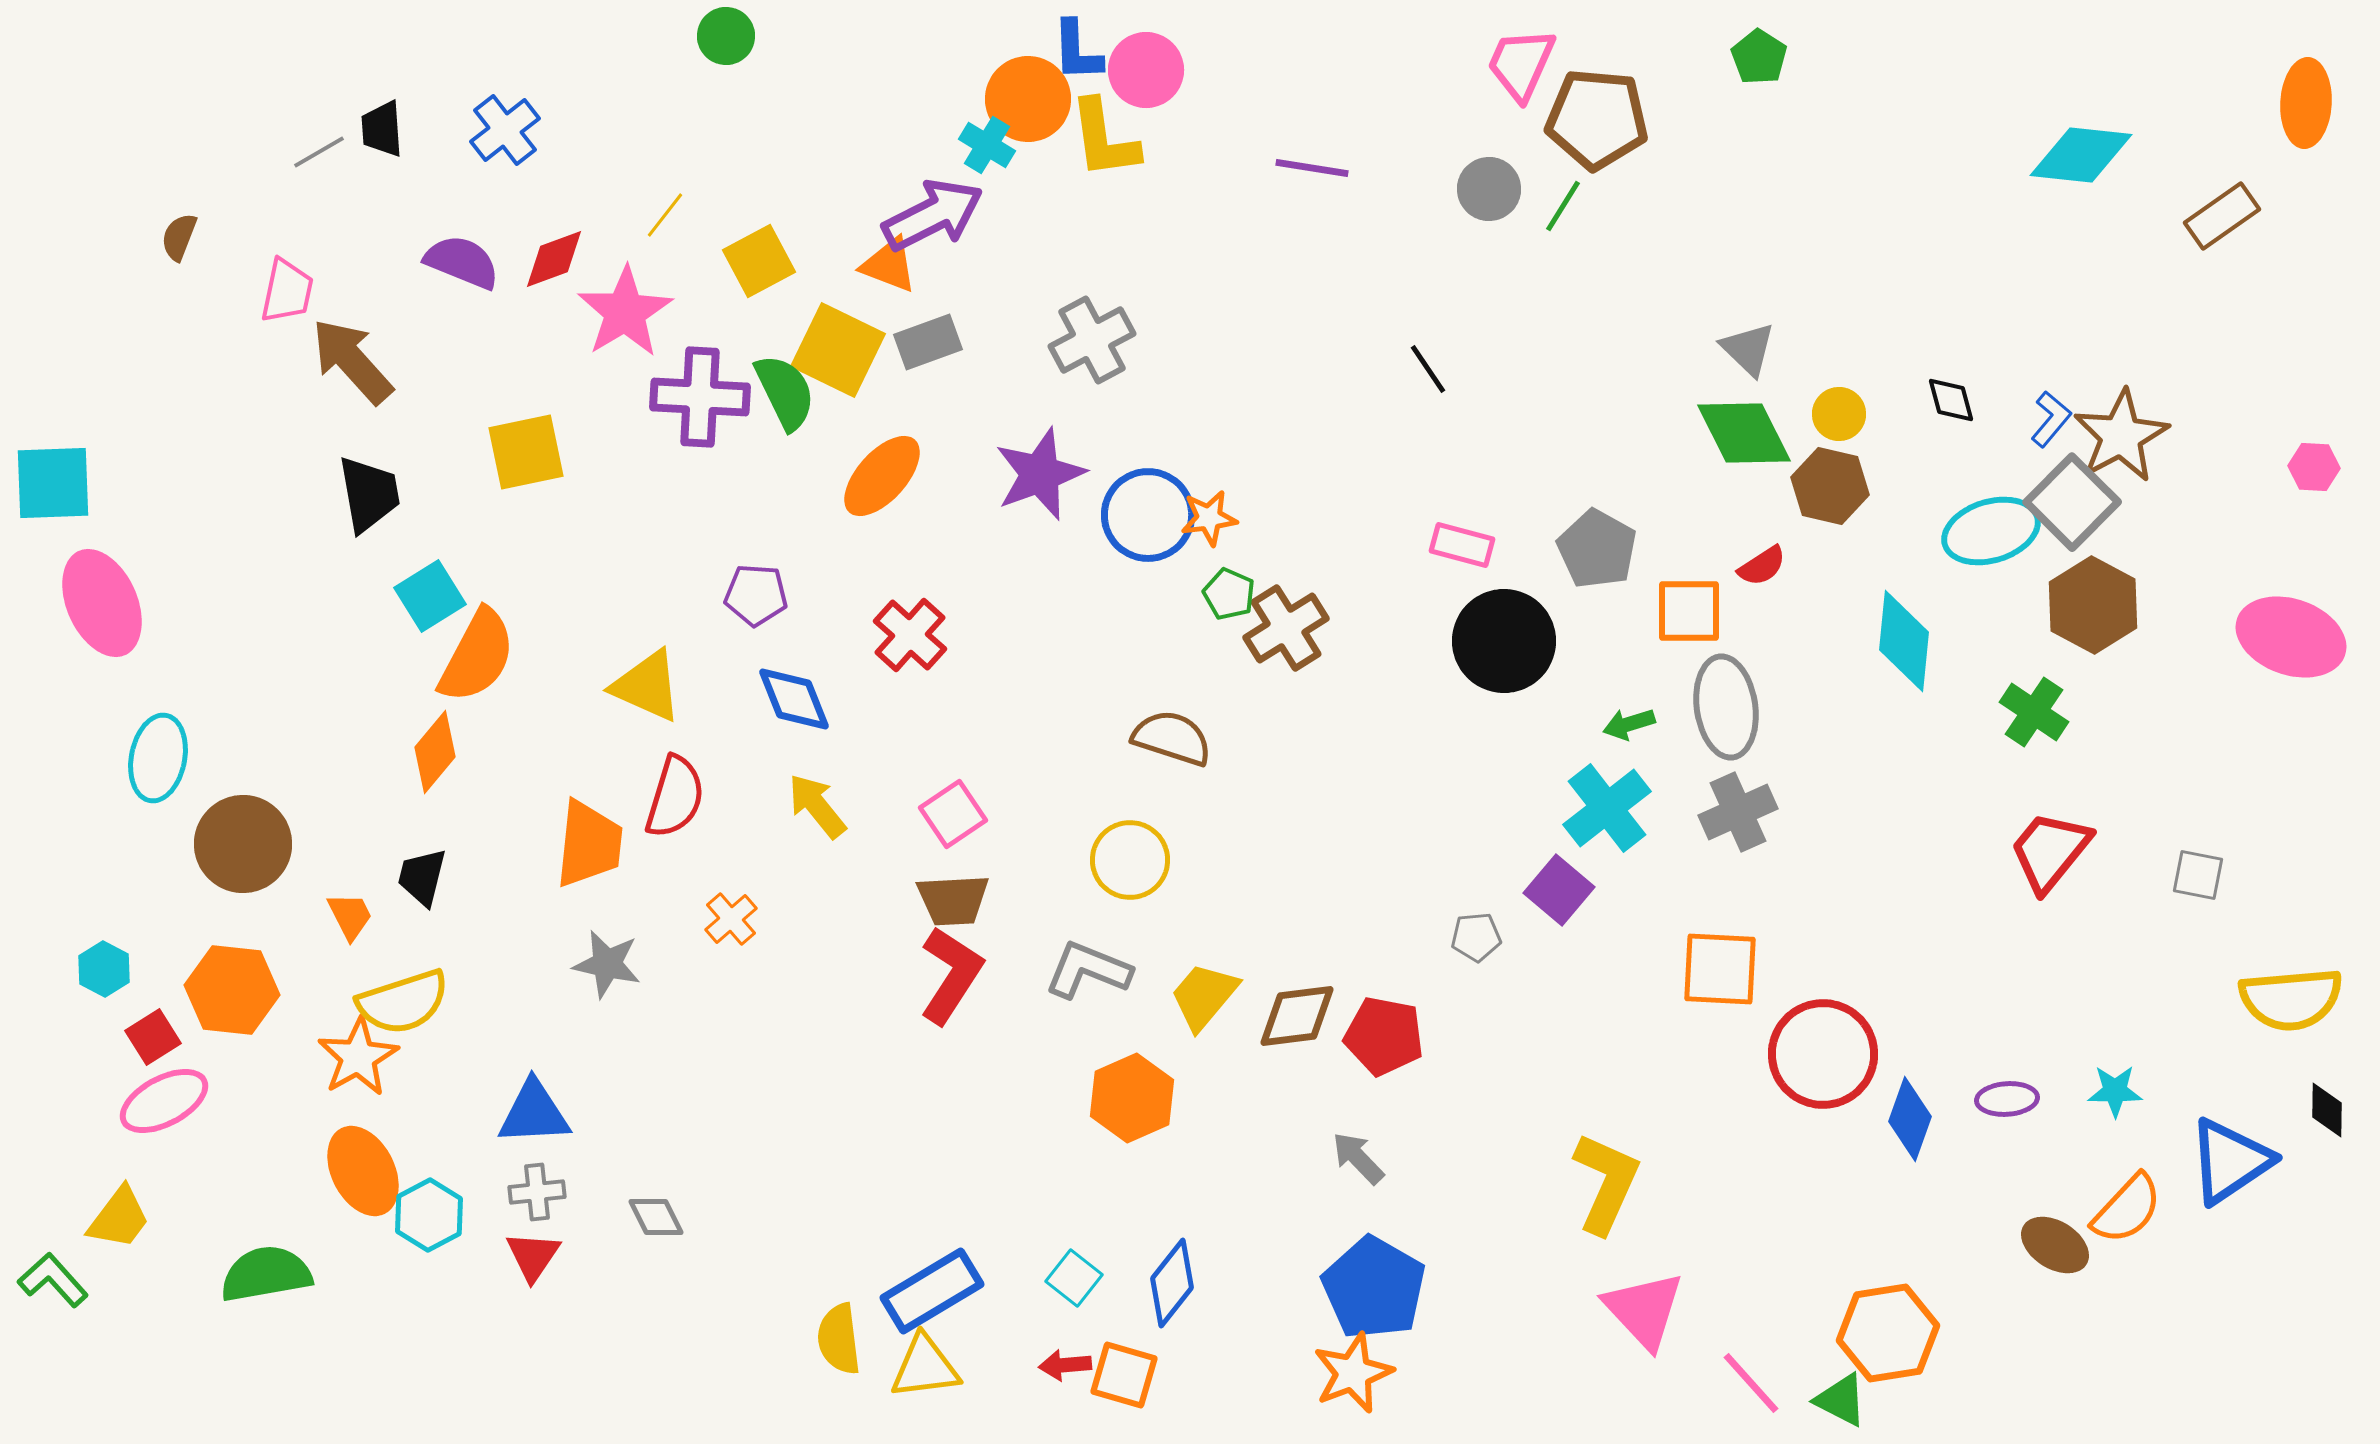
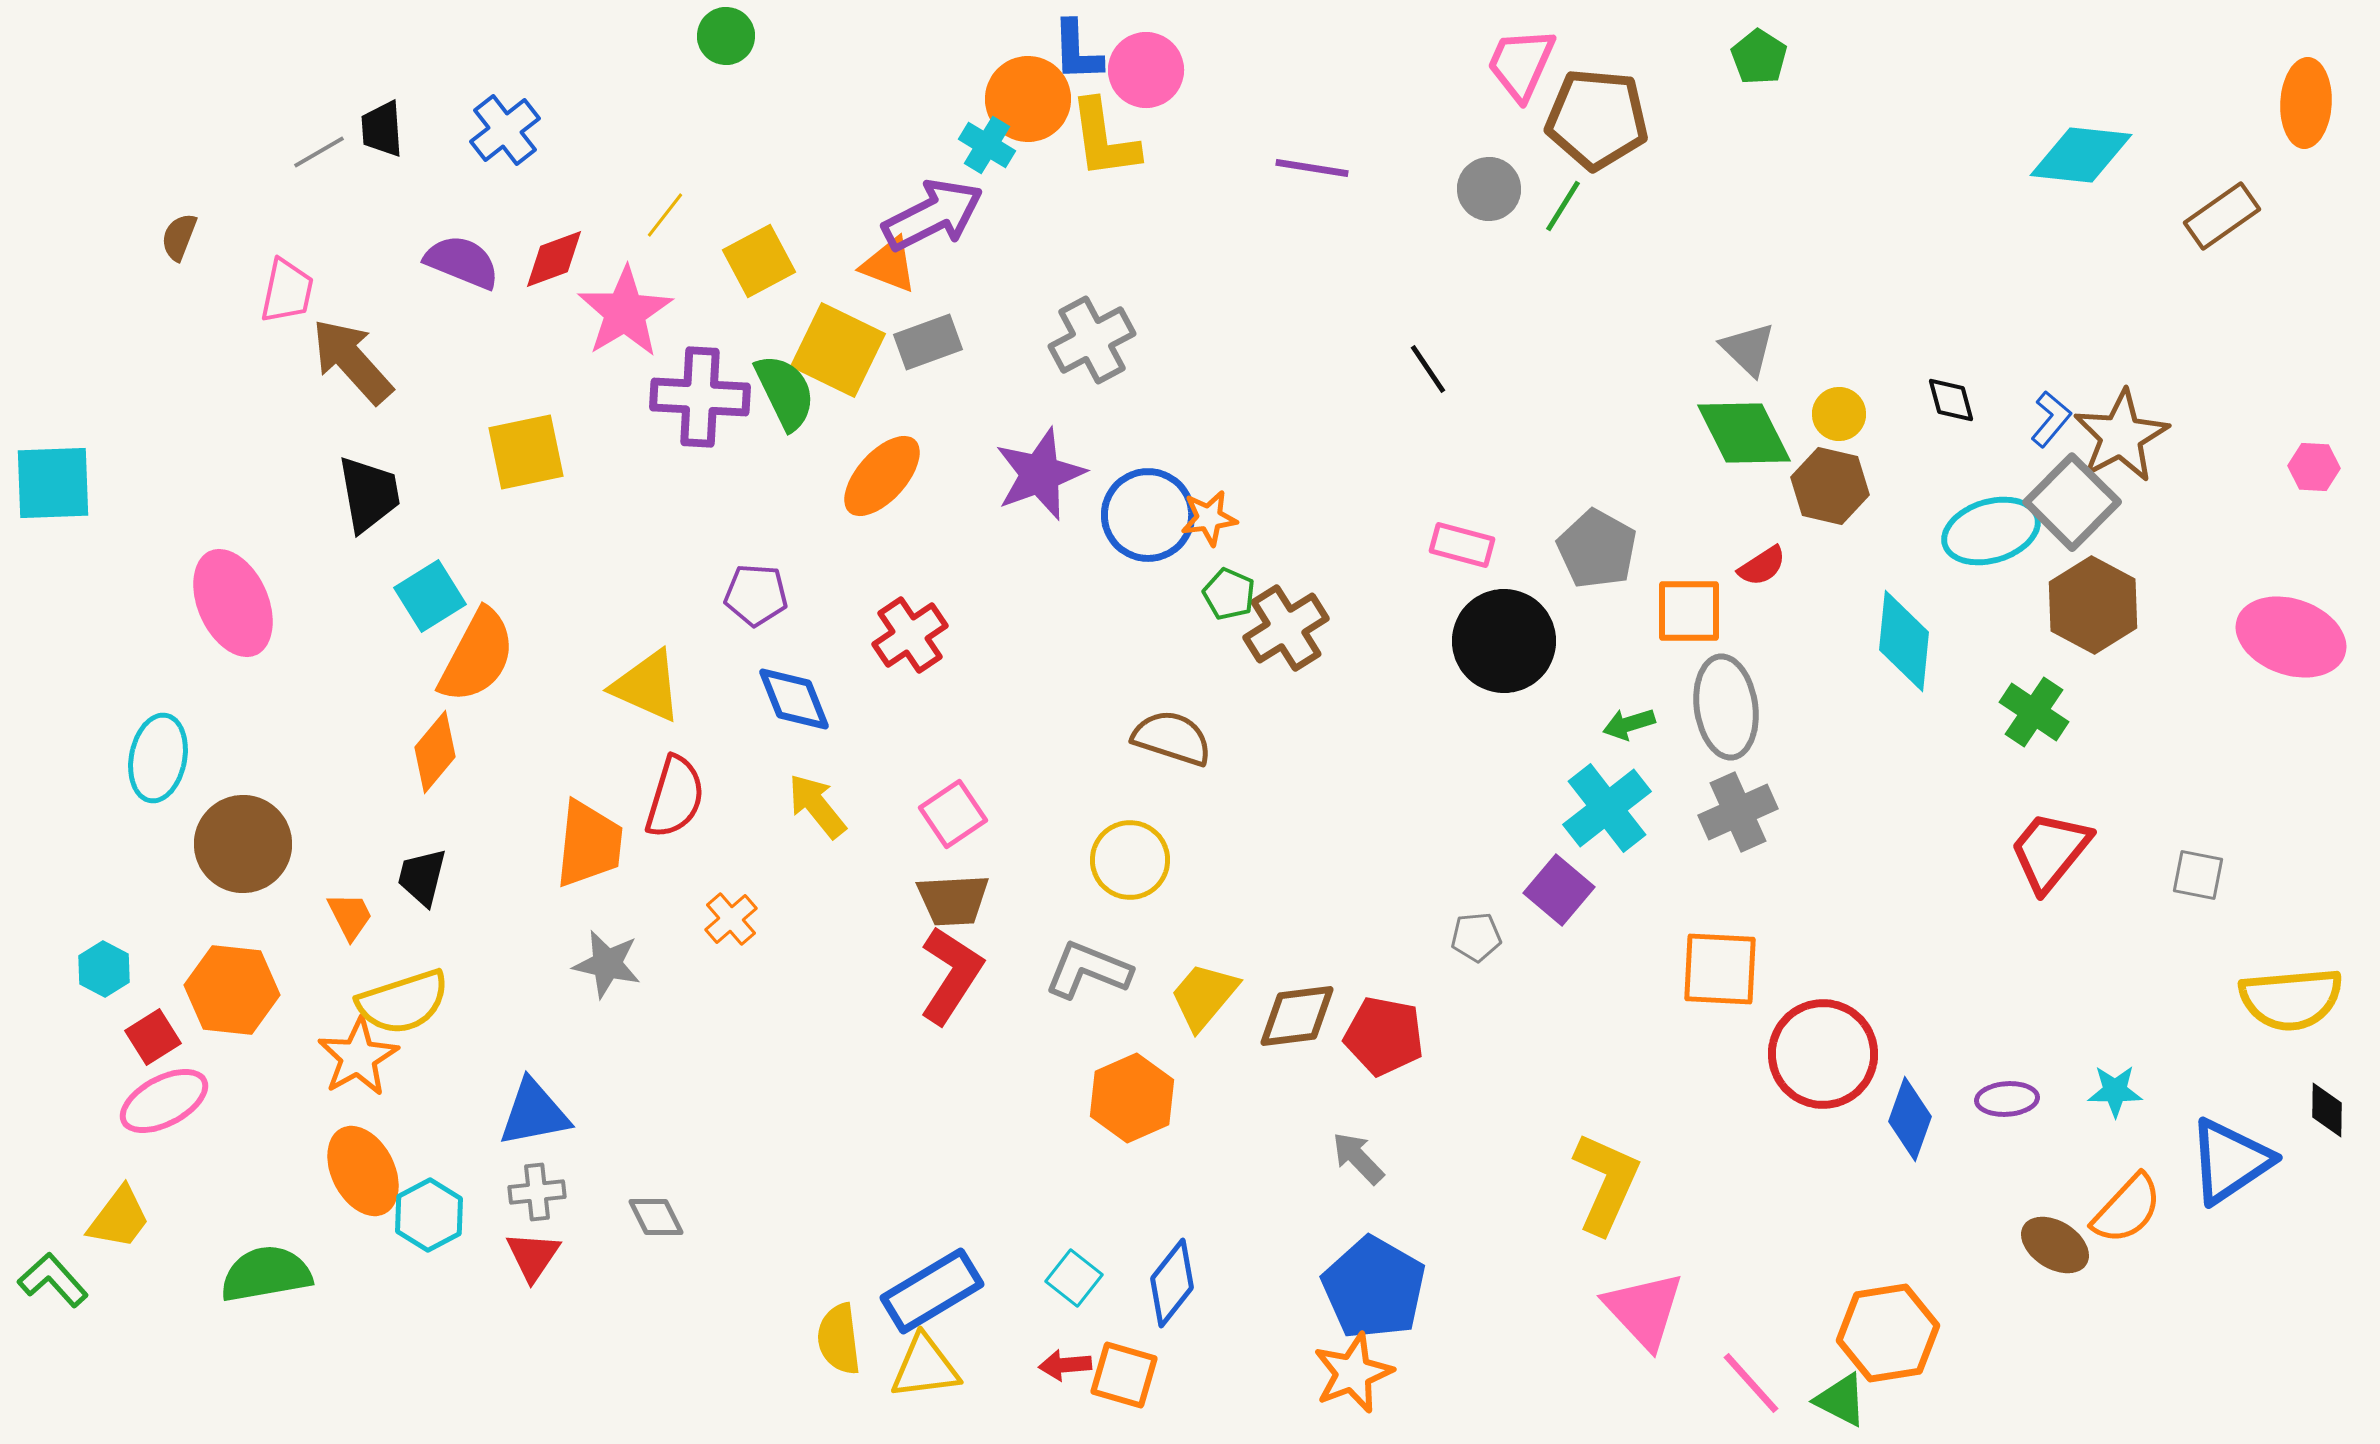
pink ellipse at (102, 603): moved 131 px right
red cross at (910, 635): rotated 14 degrees clockwise
blue triangle at (534, 1113): rotated 8 degrees counterclockwise
